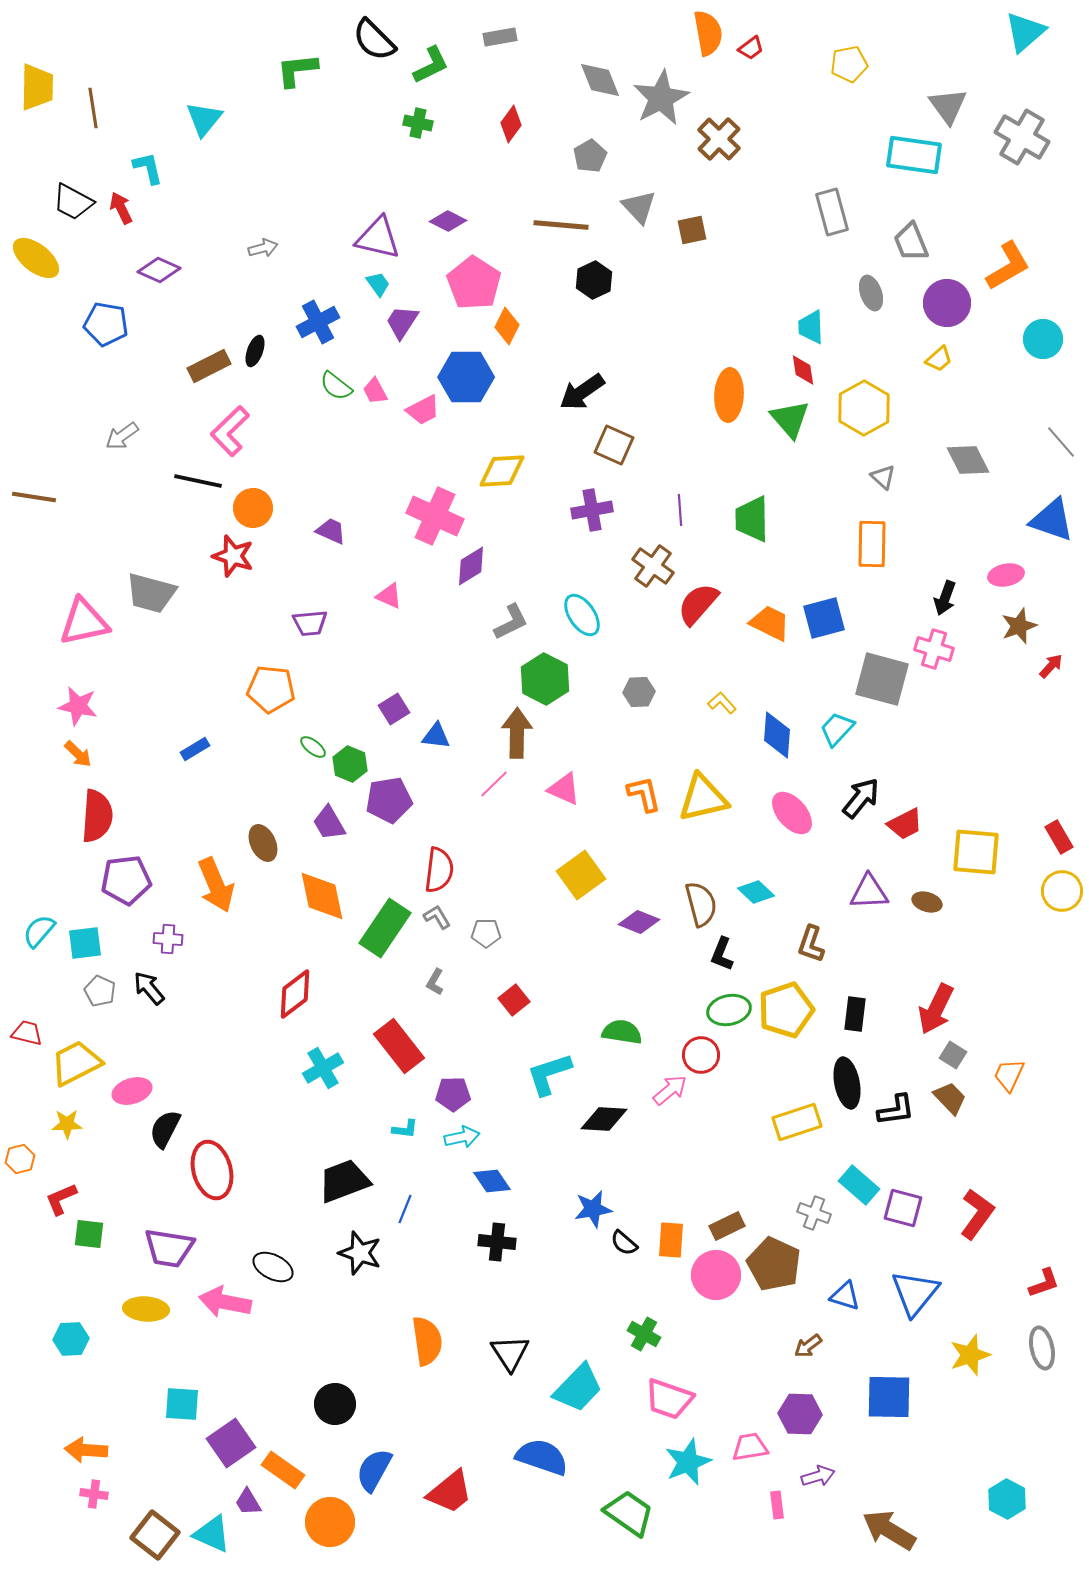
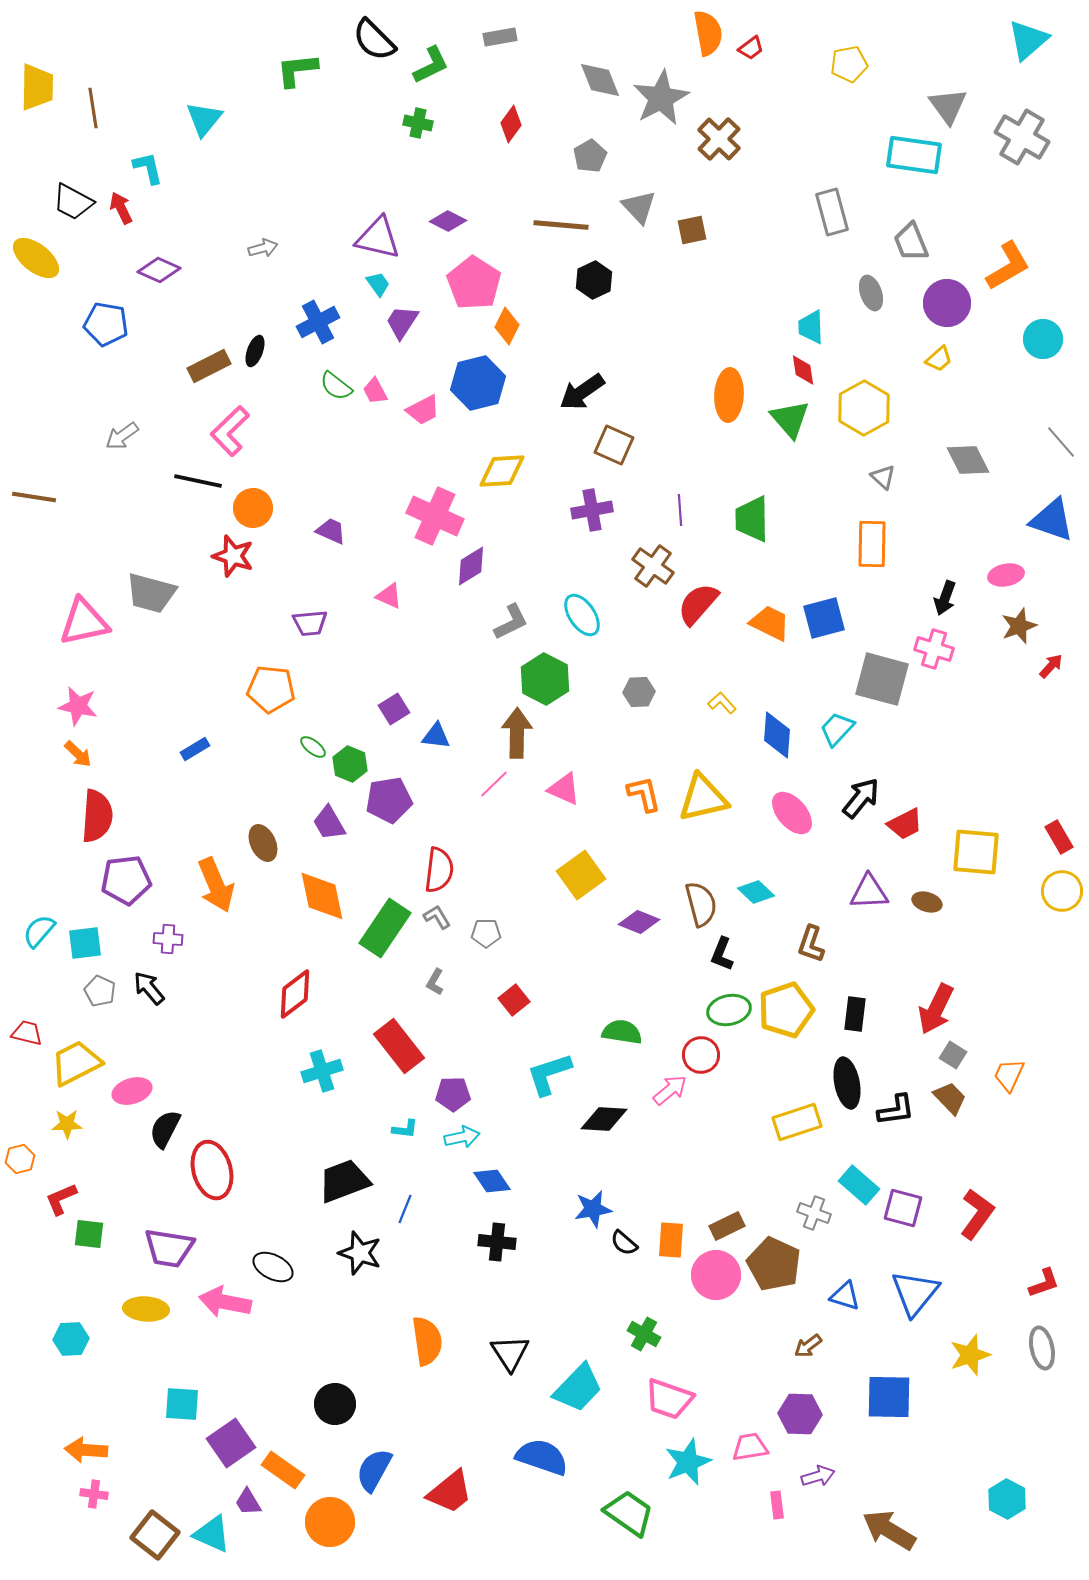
cyan triangle at (1025, 32): moved 3 px right, 8 px down
blue hexagon at (466, 377): moved 12 px right, 6 px down; rotated 14 degrees counterclockwise
cyan cross at (323, 1068): moved 1 px left, 3 px down; rotated 12 degrees clockwise
